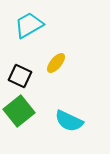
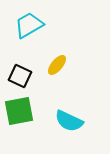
yellow ellipse: moved 1 px right, 2 px down
green square: rotated 28 degrees clockwise
